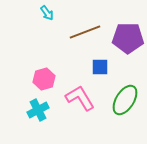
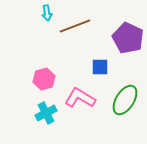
cyan arrow: rotated 28 degrees clockwise
brown line: moved 10 px left, 6 px up
purple pentagon: rotated 24 degrees clockwise
pink L-shape: rotated 28 degrees counterclockwise
cyan cross: moved 8 px right, 3 px down
